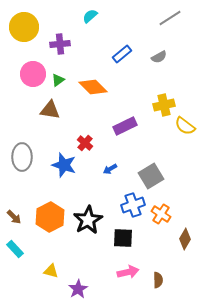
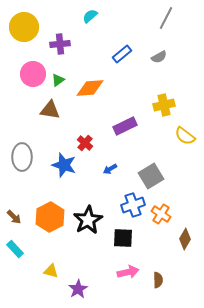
gray line: moved 4 px left; rotated 30 degrees counterclockwise
orange diamond: moved 3 px left, 1 px down; rotated 48 degrees counterclockwise
yellow semicircle: moved 10 px down
